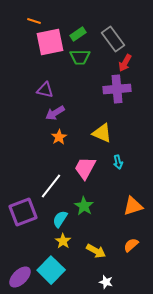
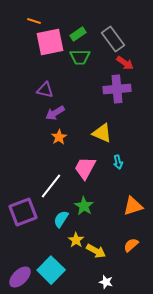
red arrow: rotated 84 degrees counterclockwise
cyan semicircle: moved 1 px right
yellow star: moved 13 px right, 1 px up
